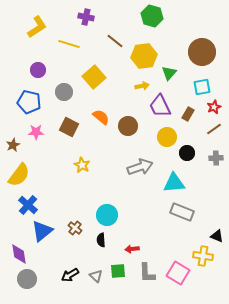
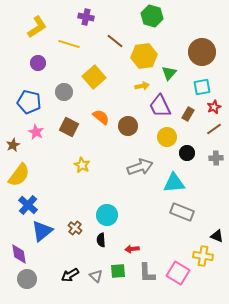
purple circle at (38, 70): moved 7 px up
pink star at (36, 132): rotated 28 degrees clockwise
